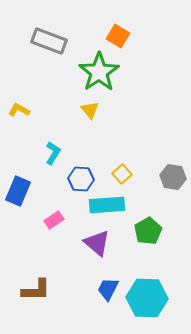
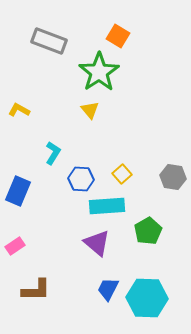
cyan rectangle: moved 1 px down
pink rectangle: moved 39 px left, 26 px down
